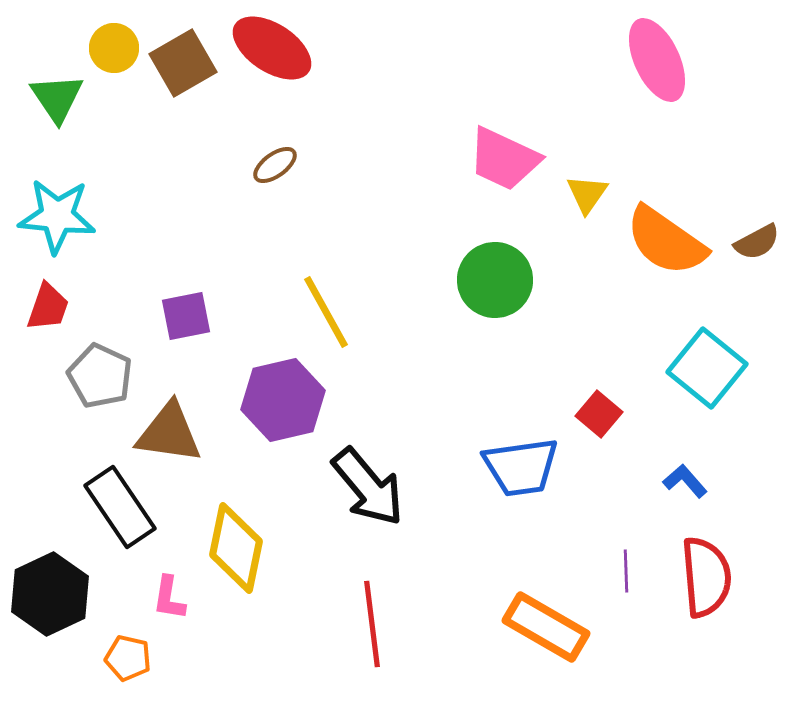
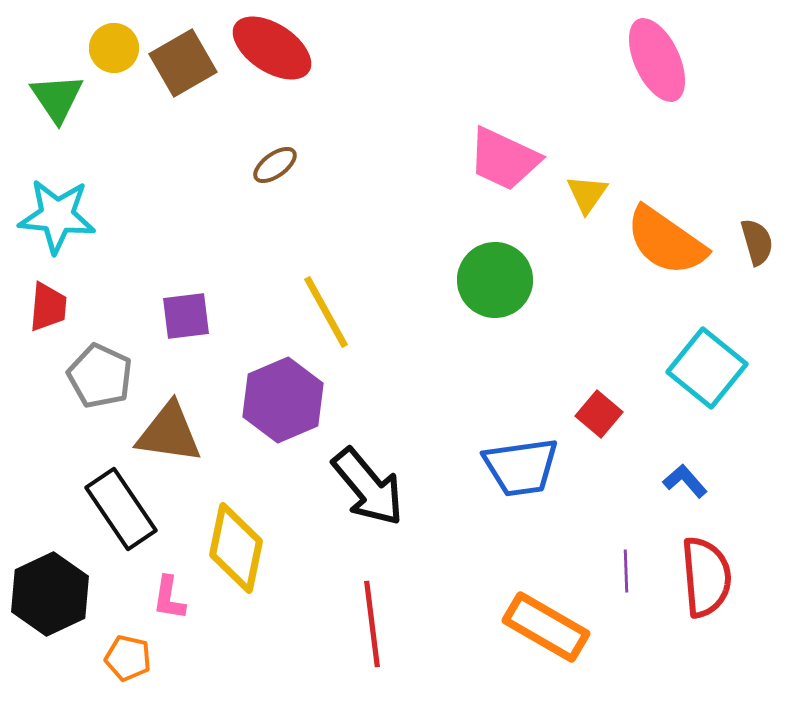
brown semicircle: rotated 78 degrees counterclockwise
red trapezoid: rotated 14 degrees counterclockwise
purple square: rotated 4 degrees clockwise
purple hexagon: rotated 10 degrees counterclockwise
black rectangle: moved 1 px right, 2 px down
